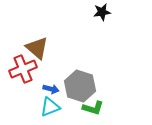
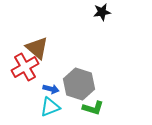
red cross: moved 2 px right, 2 px up; rotated 8 degrees counterclockwise
gray hexagon: moved 1 px left, 2 px up
